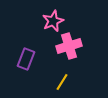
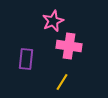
pink cross: rotated 25 degrees clockwise
purple rectangle: rotated 15 degrees counterclockwise
